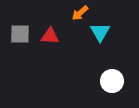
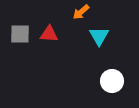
orange arrow: moved 1 px right, 1 px up
cyan triangle: moved 1 px left, 4 px down
red triangle: moved 1 px left, 2 px up
